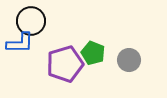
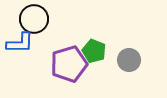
black circle: moved 3 px right, 2 px up
green pentagon: moved 1 px right, 2 px up
purple pentagon: moved 4 px right
